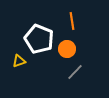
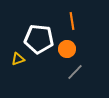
white pentagon: rotated 16 degrees counterclockwise
yellow triangle: moved 1 px left, 2 px up
